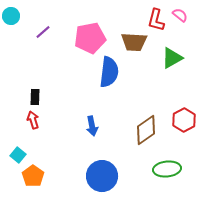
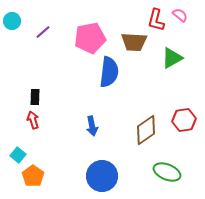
cyan circle: moved 1 px right, 5 px down
red hexagon: rotated 20 degrees clockwise
green ellipse: moved 3 px down; rotated 28 degrees clockwise
